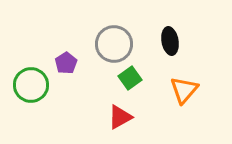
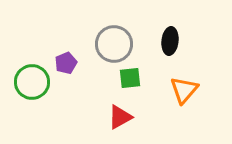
black ellipse: rotated 16 degrees clockwise
purple pentagon: rotated 10 degrees clockwise
green square: rotated 30 degrees clockwise
green circle: moved 1 px right, 3 px up
